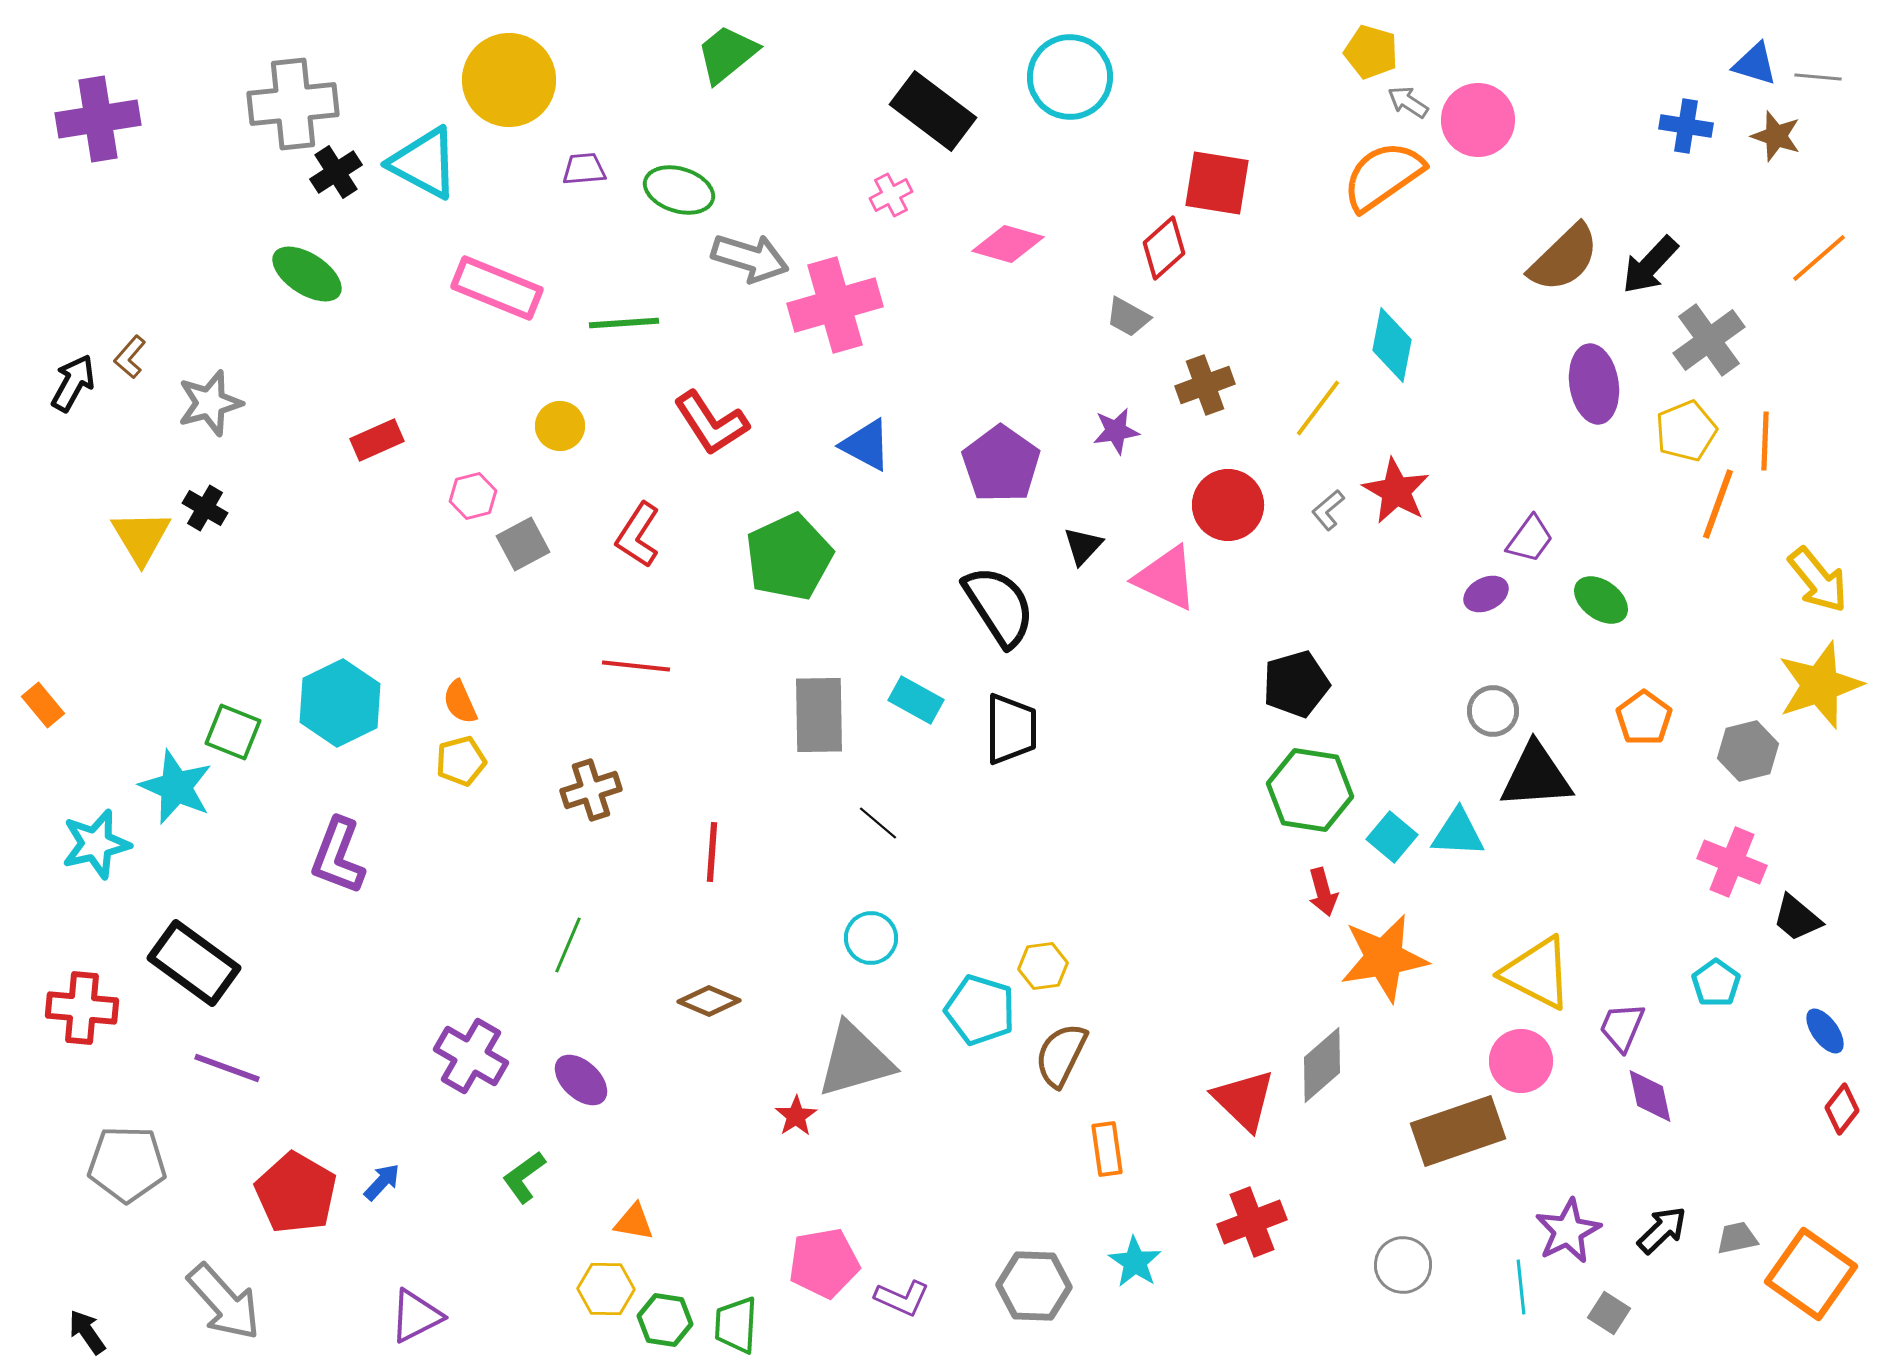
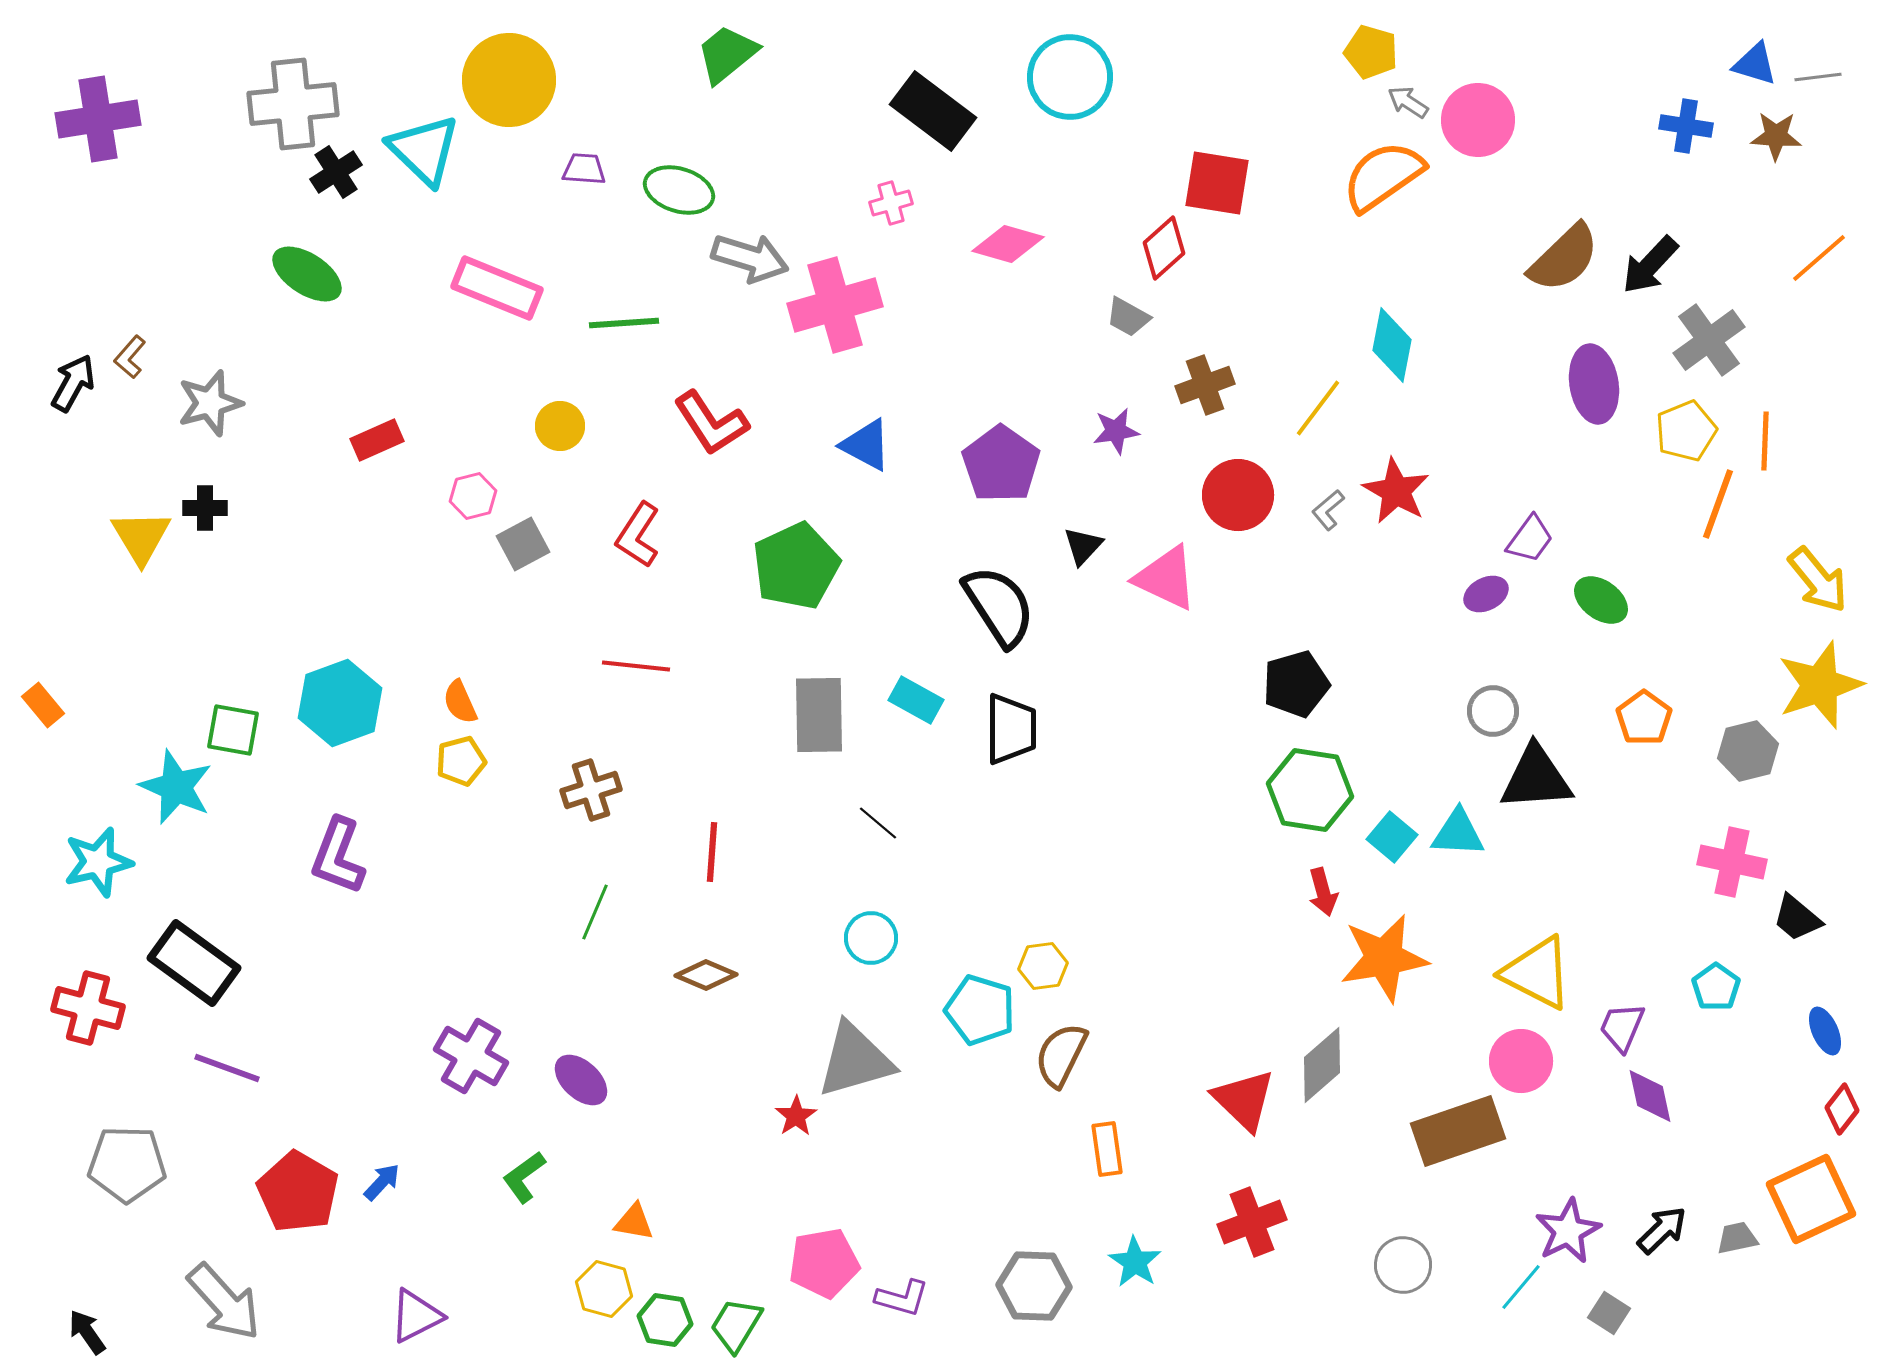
gray line at (1818, 77): rotated 12 degrees counterclockwise
brown star at (1776, 136): rotated 15 degrees counterclockwise
cyan triangle at (424, 163): moved 13 px up; rotated 16 degrees clockwise
purple trapezoid at (584, 169): rotated 9 degrees clockwise
pink cross at (891, 195): moved 8 px down; rotated 12 degrees clockwise
red circle at (1228, 505): moved 10 px right, 10 px up
black cross at (205, 508): rotated 30 degrees counterclockwise
green pentagon at (789, 557): moved 7 px right, 9 px down
cyan hexagon at (340, 703): rotated 6 degrees clockwise
green square at (233, 732): moved 2 px up; rotated 12 degrees counterclockwise
black triangle at (1536, 776): moved 2 px down
cyan star at (96, 844): moved 2 px right, 18 px down
pink cross at (1732, 862): rotated 10 degrees counterclockwise
green line at (568, 945): moved 27 px right, 33 px up
cyan pentagon at (1716, 983): moved 4 px down
brown diamond at (709, 1001): moved 3 px left, 26 px up
red cross at (82, 1008): moved 6 px right; rotated 10 degrees clockwise
blue ellipse at (1825, 1031): rotated 12 degrees clockwise
red pentagon at (296, 1193): moved 2 px right, 1 px up
orange square at (1811, 1274): moved 75 px up; rotated 30 degrees clockwise
cyan line at (1521, 1287): rotated 46 degrees clockwise
yellow hexagon at (606, 1289): moved 2 px left; rotated 14 degrees clockwise
purple L-shape at (902, 1298): rotated 8 degrees counterclockwise
green trapezoid at (736, 1325): rotated 28 degrees clockwise
